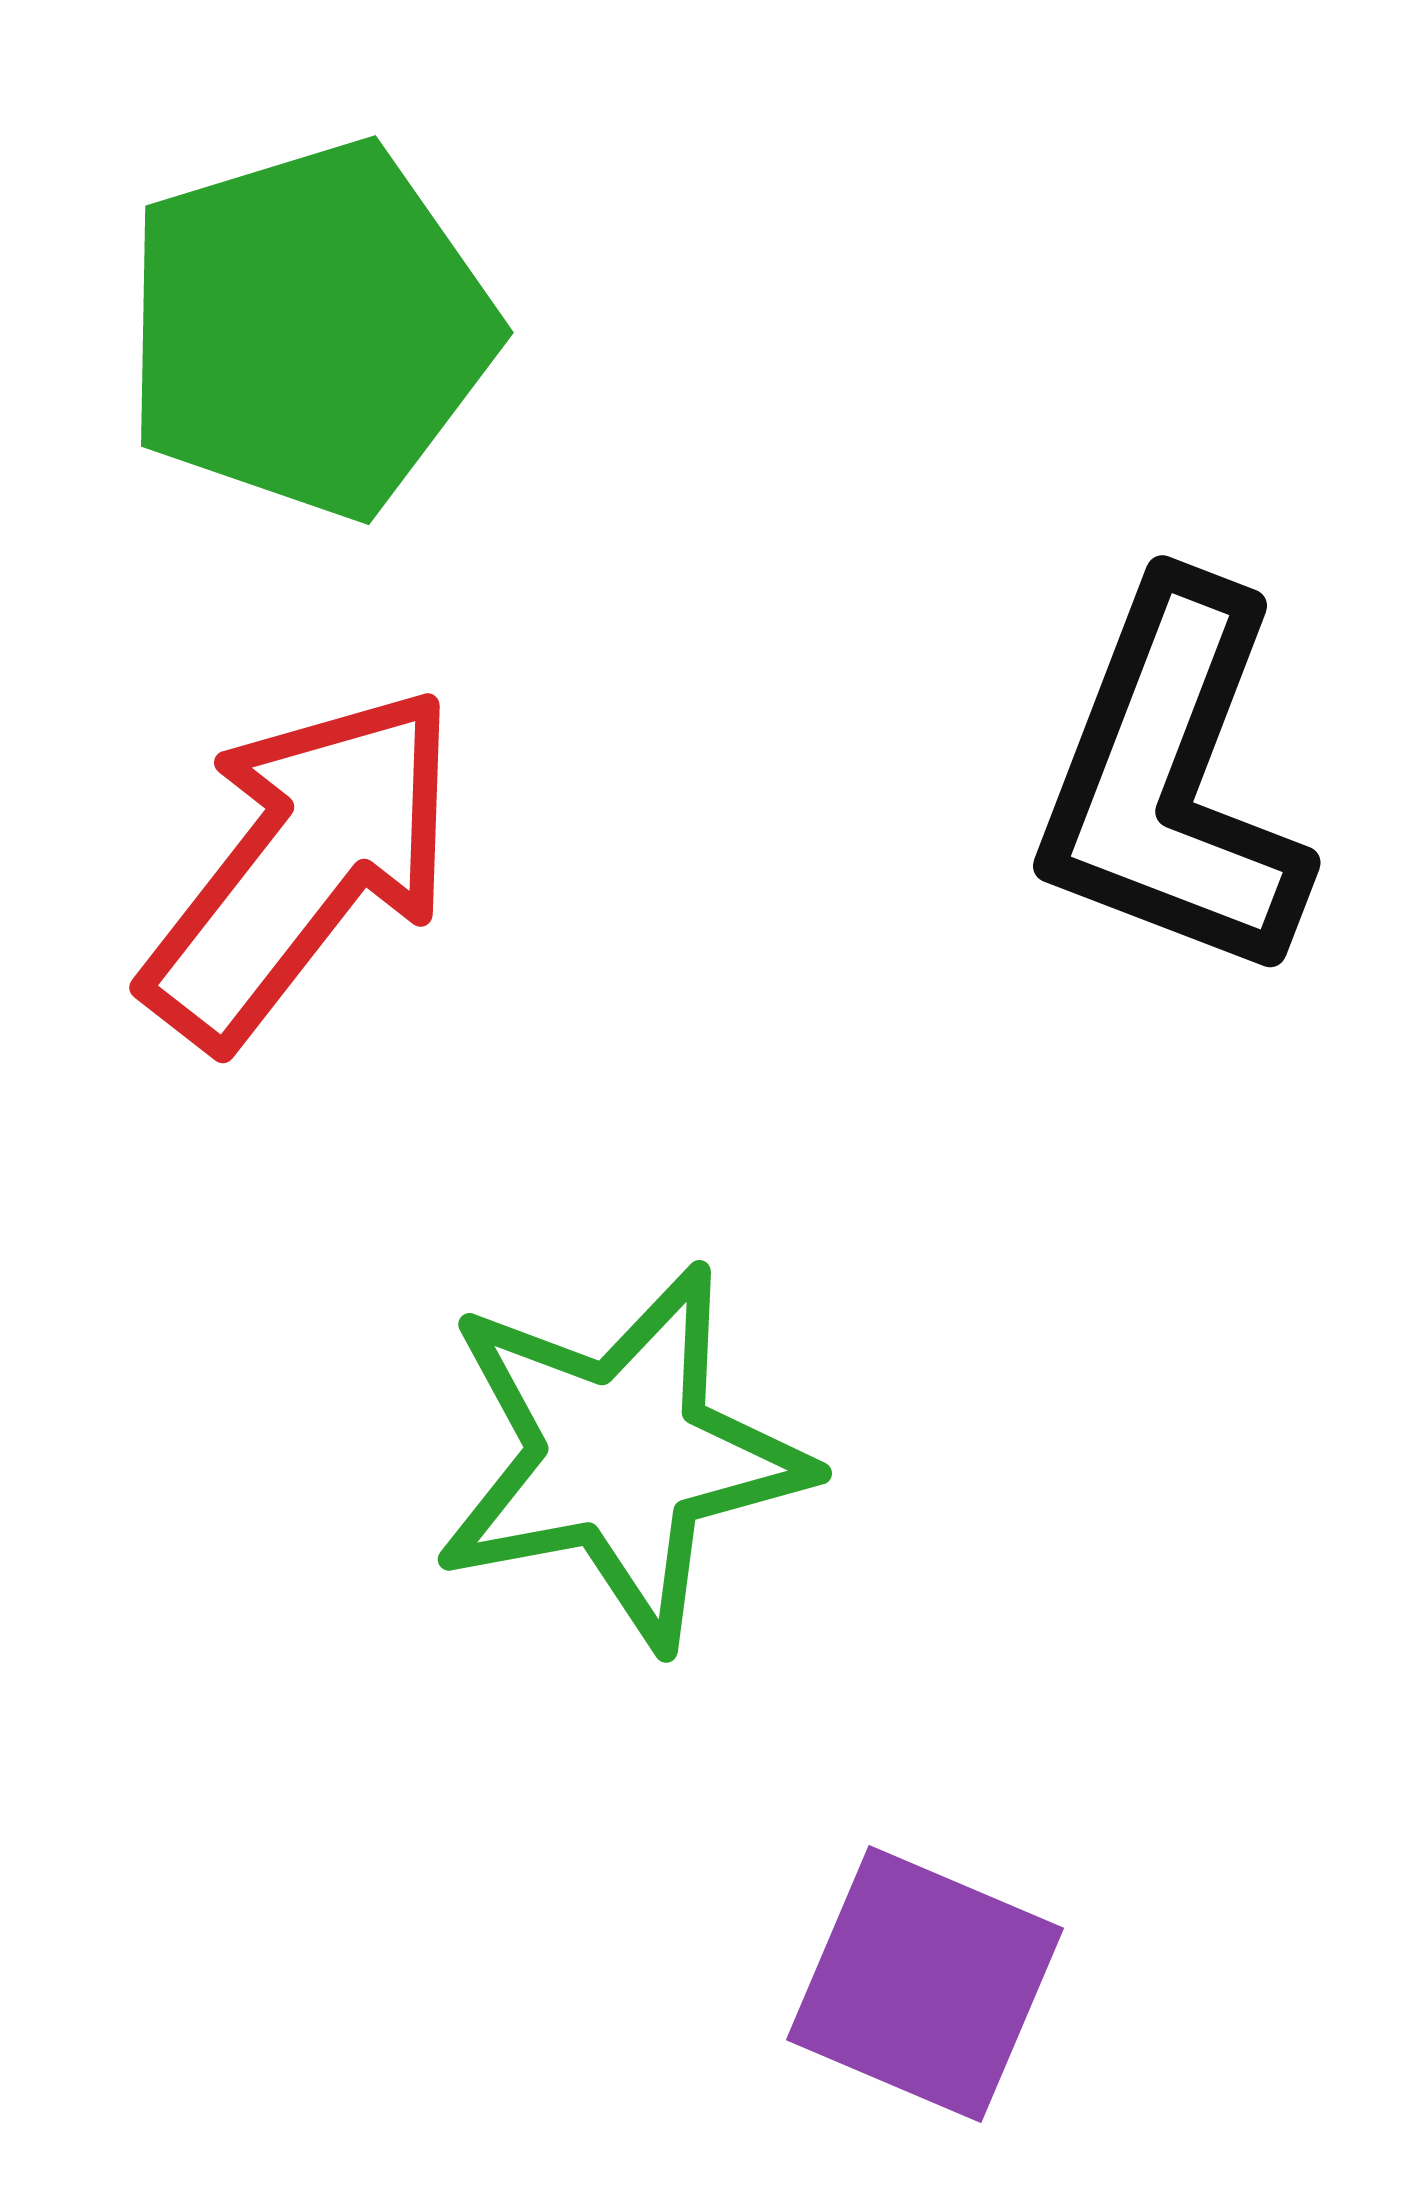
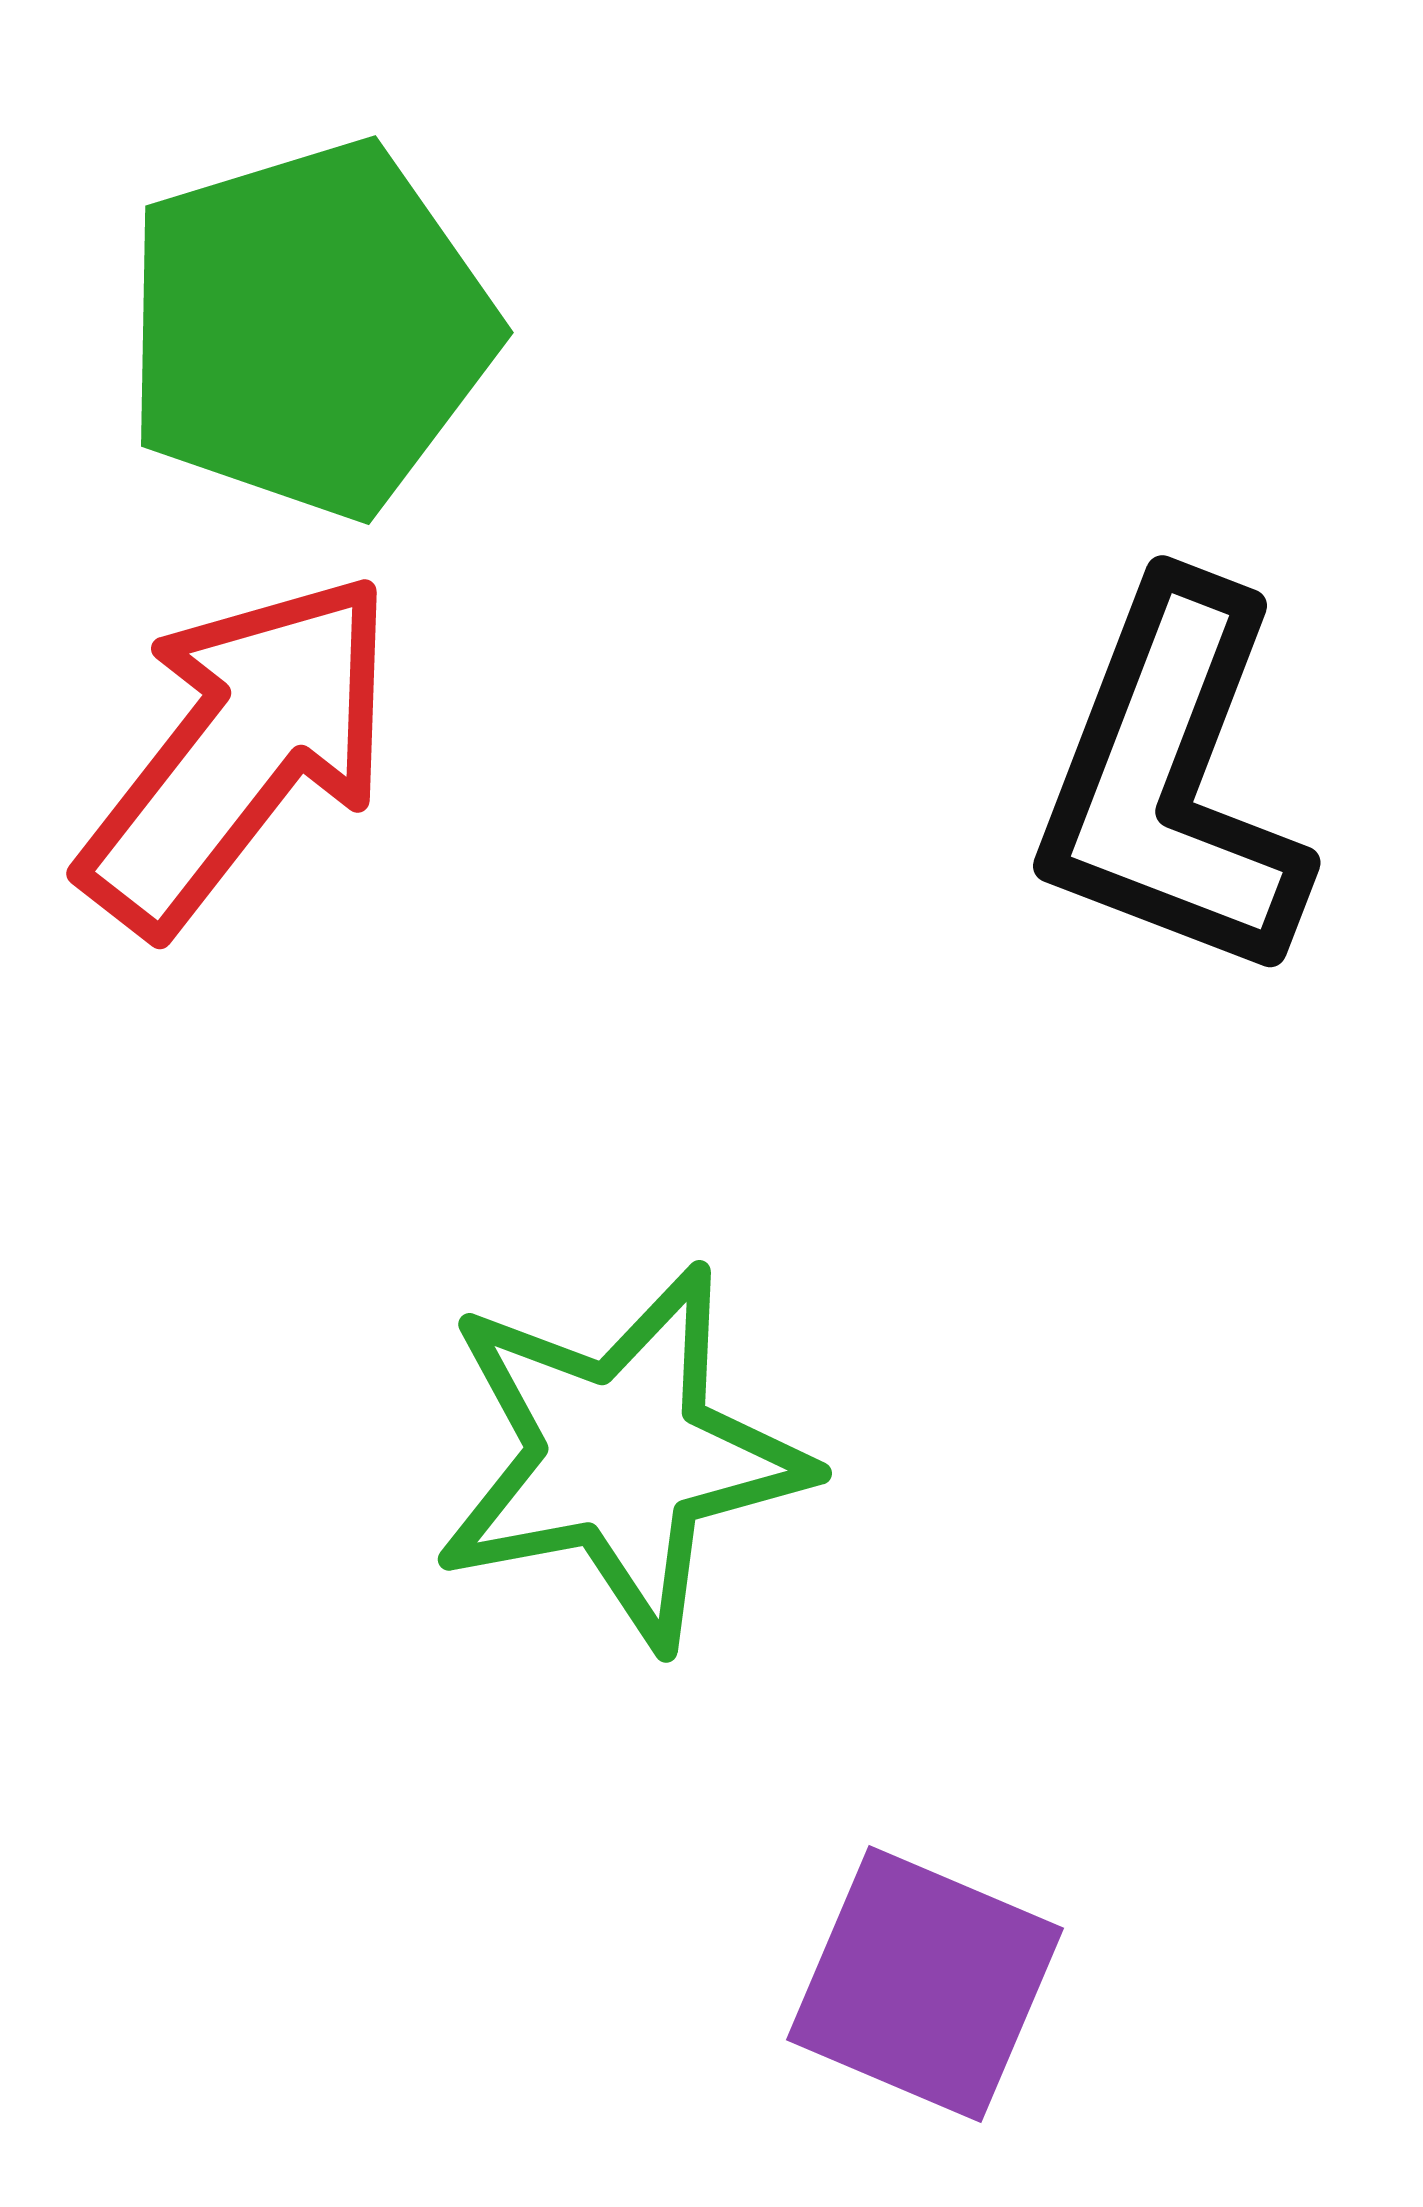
red arrow: moved 63 px left, 114 px up
